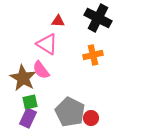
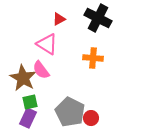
red triangle: moved 1 px right, 2 px up; rotated 32 degrees counterclockwise
orange cross: moved 3 px down; rotated 18 degrees clockwise
